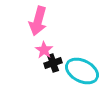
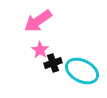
pink arrow: rotated 40 degrees clockwise
pink star: moved 4 px left
